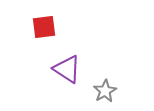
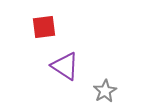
purple triangle: moved 2 px left, 3 px up
